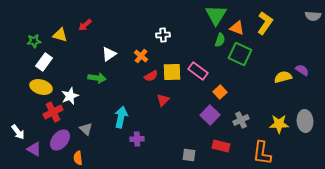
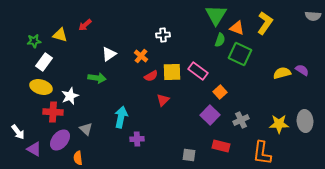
yellow semicircle: moved 1 px left, 4 px up
red cross: rotated 30 degrees clockwise
